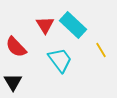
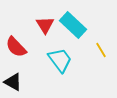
black triangle: rotated 30 degrees counterclockwise
